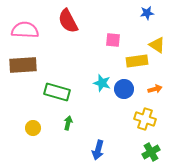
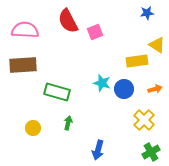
pink square: moved 18 px left, 8 px up; rotated 28 degrees counterclockwise
yellow cross: moved 1 px left, 1 px down; rotated 25 degrees clockwise
